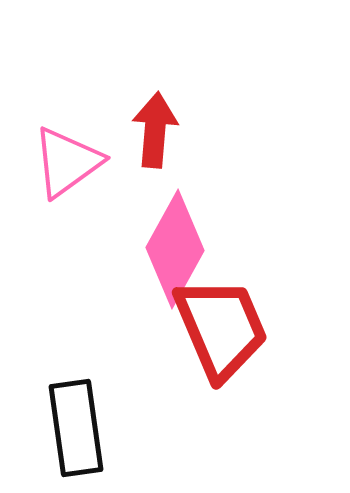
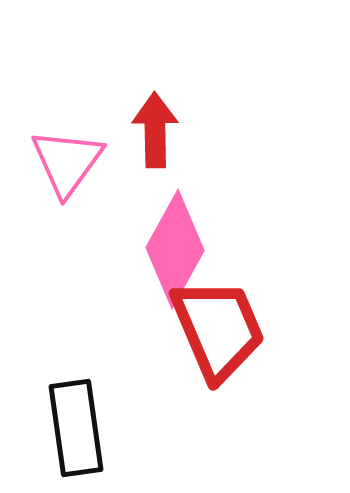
red arrow: rotated 6 degrees counterclockwise
pink triangle: rotated 18 degrees counterclockwise
red trapezoid: moved 3 px left, 1 px down
